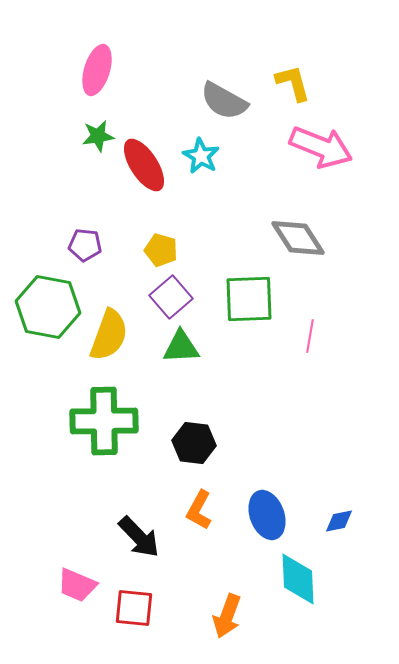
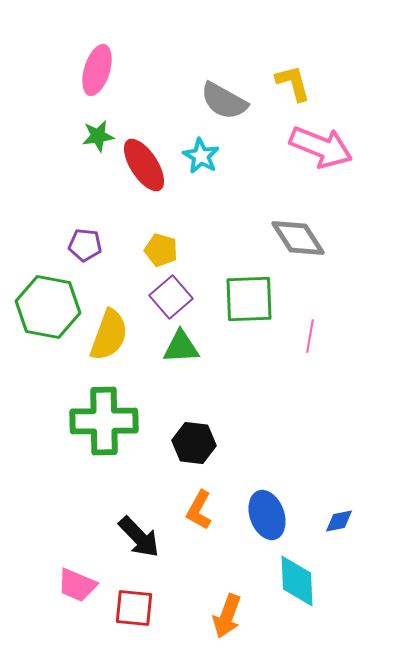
cyan diamond: moved 1 px left, 2 px down
